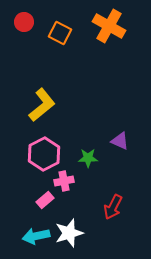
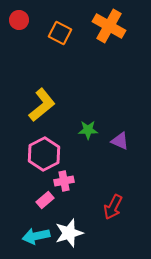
red circle: moved 5 px left, 2 px up
green star: moved 28 px up
